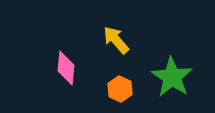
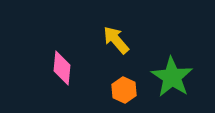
pink diamond: moved 4 px left
orange hexagon: moved 4 px right, 1 px down
